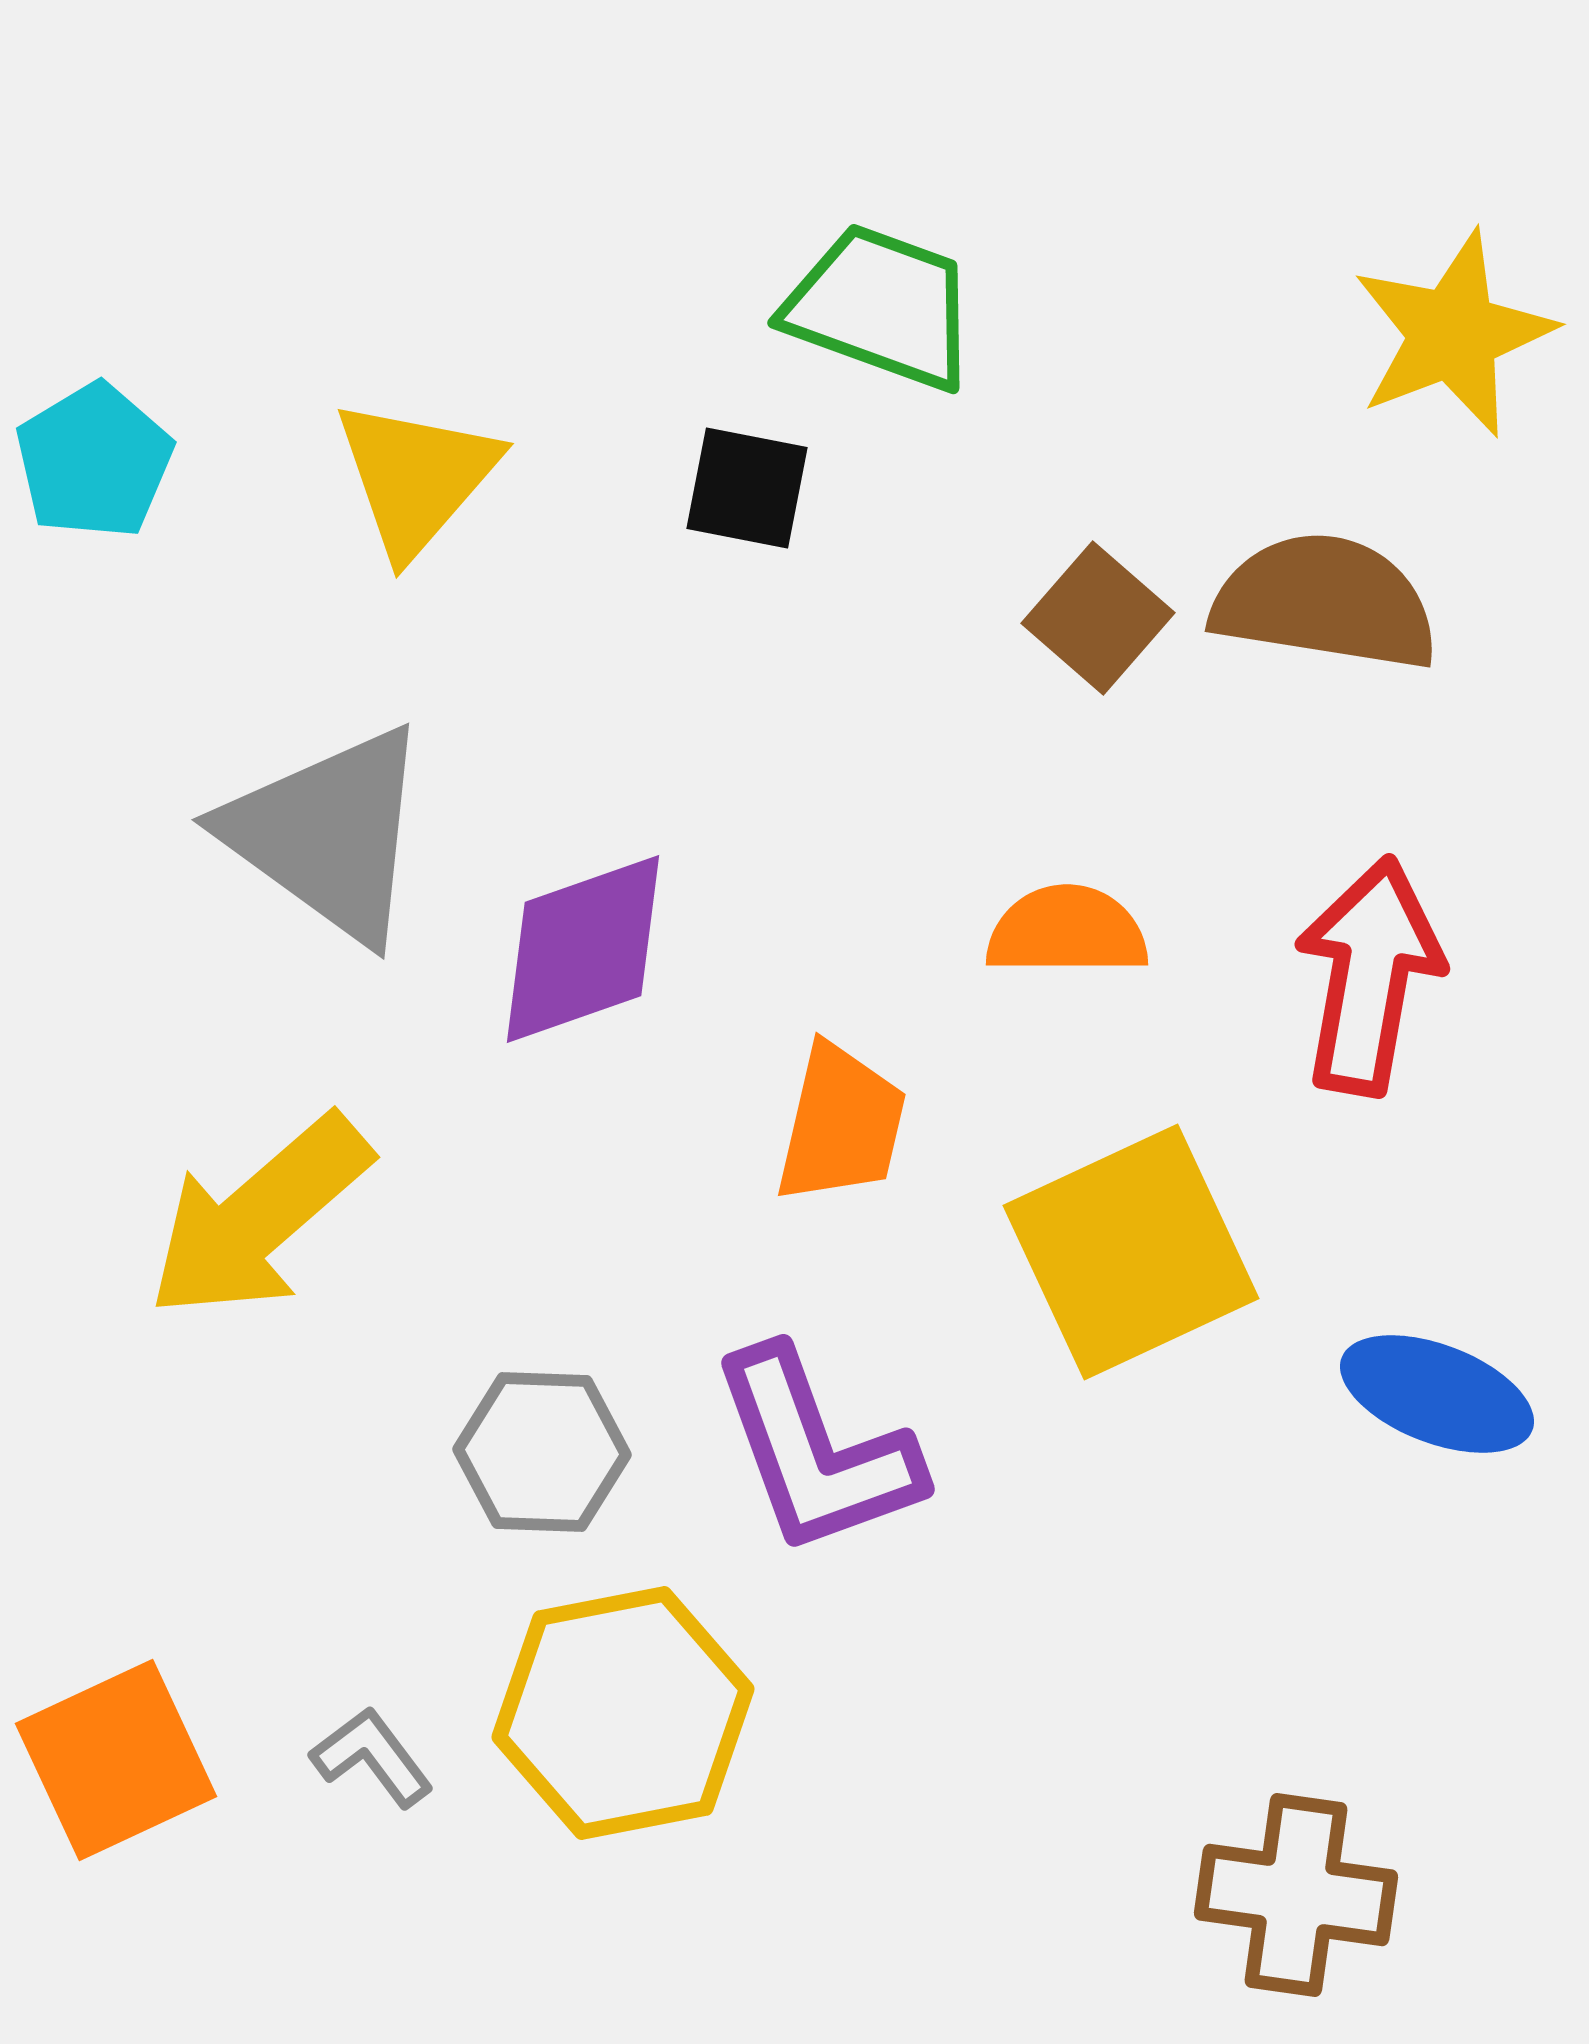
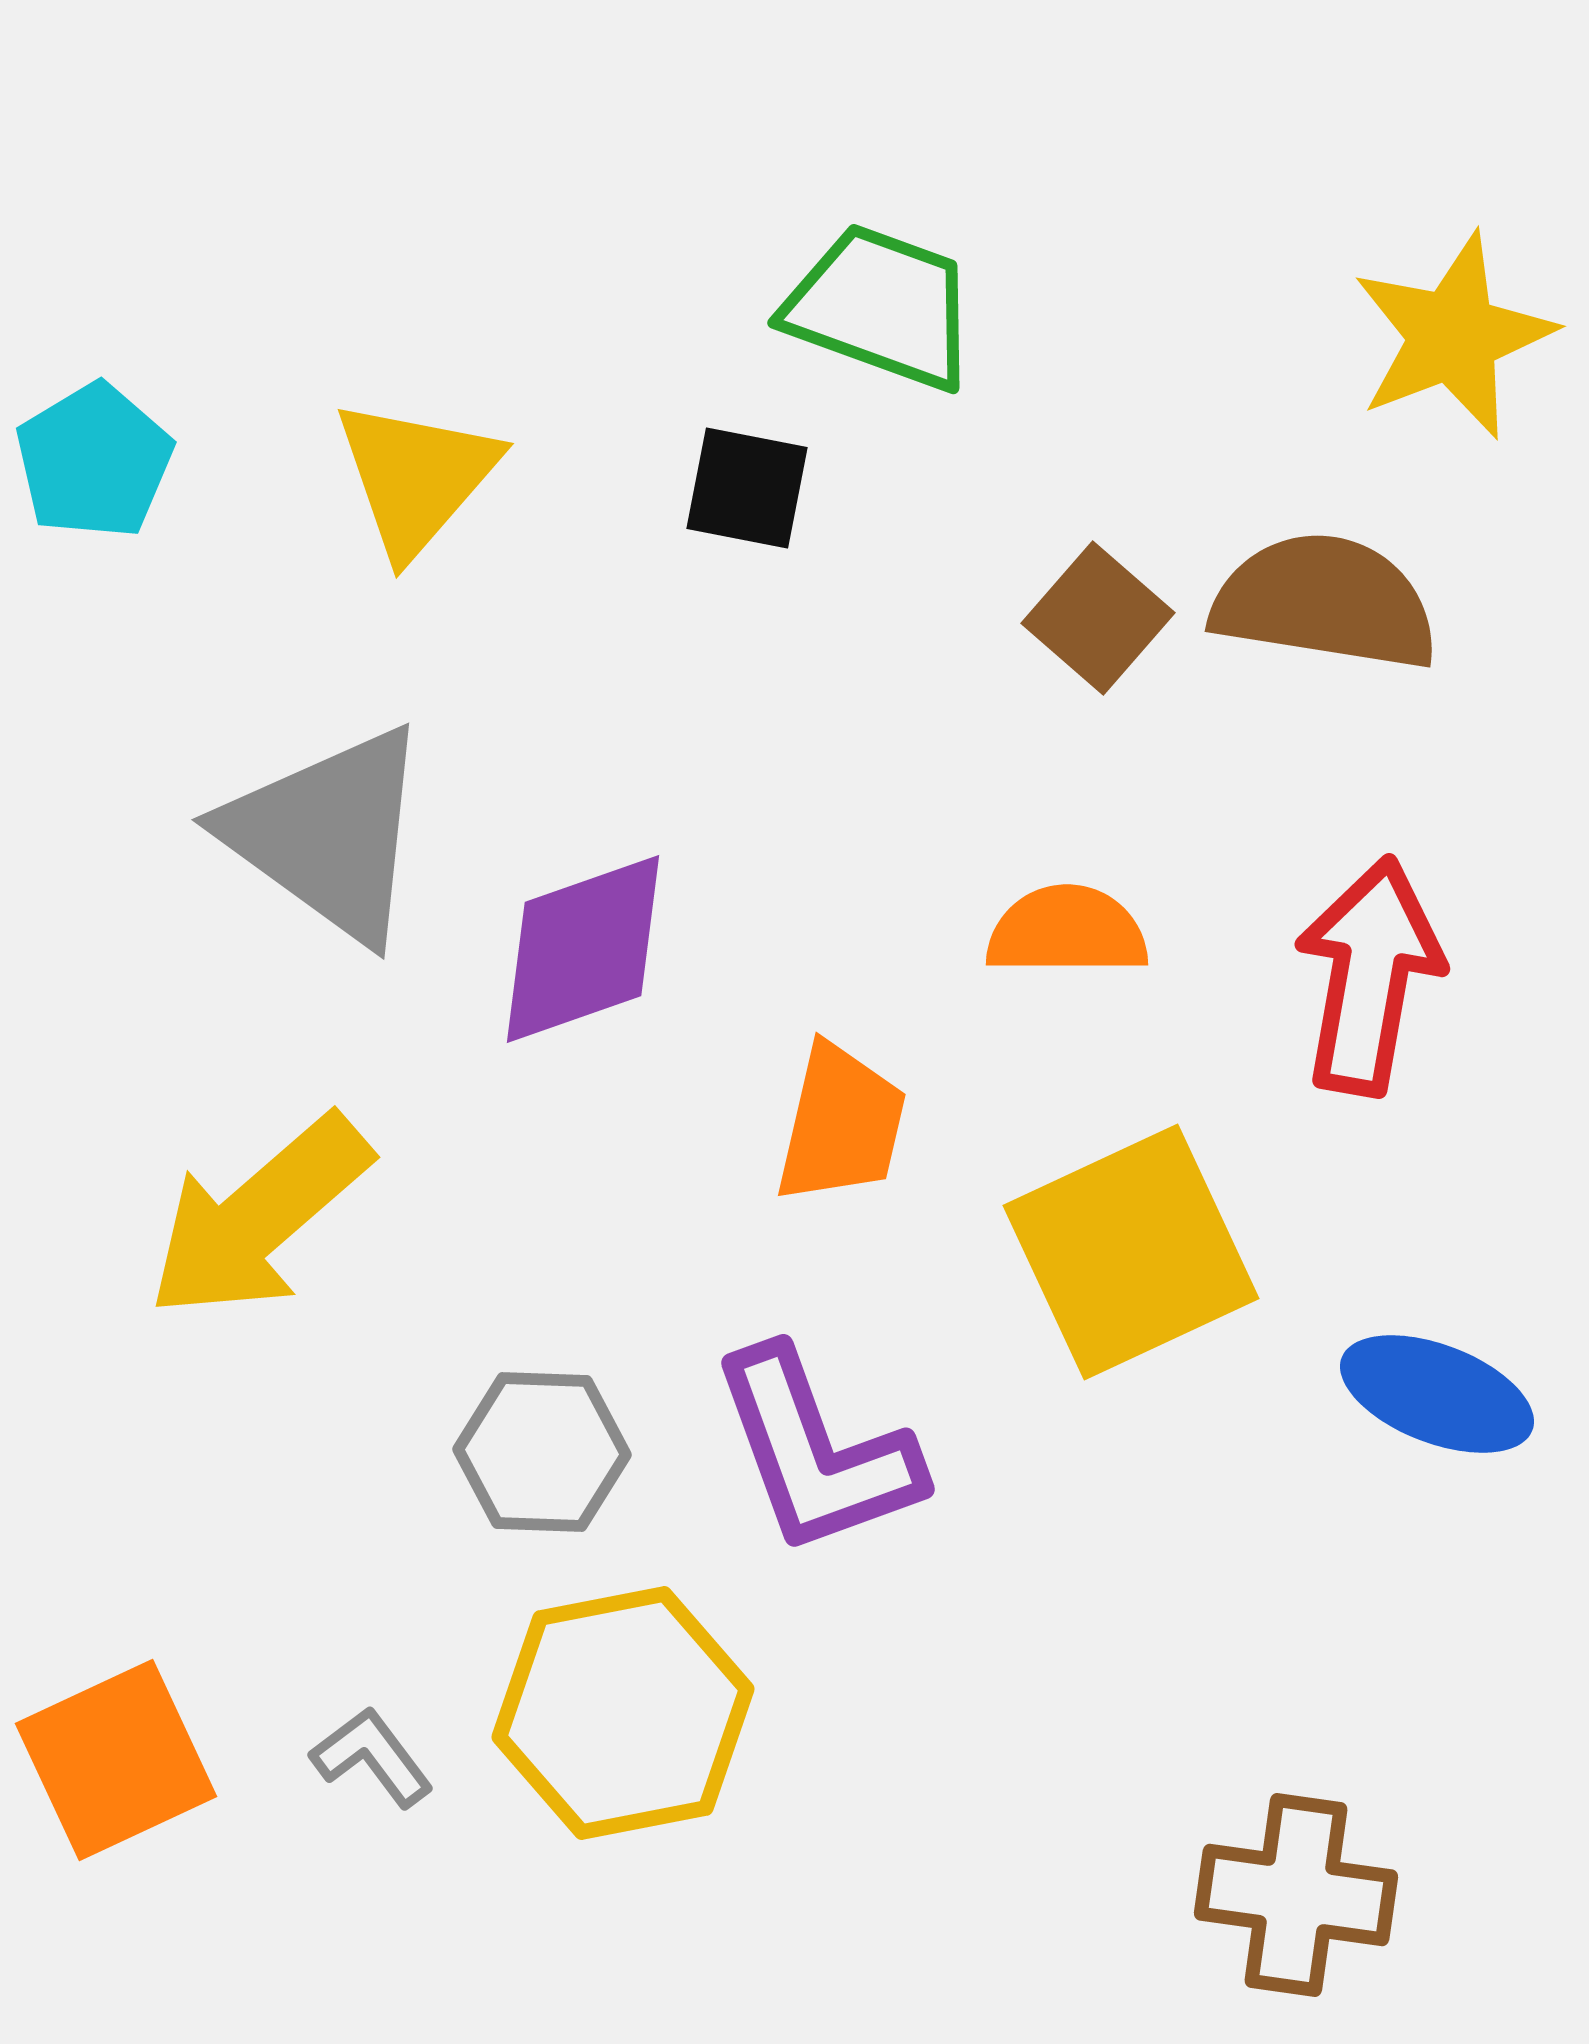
yellow star: moved 2 px down
